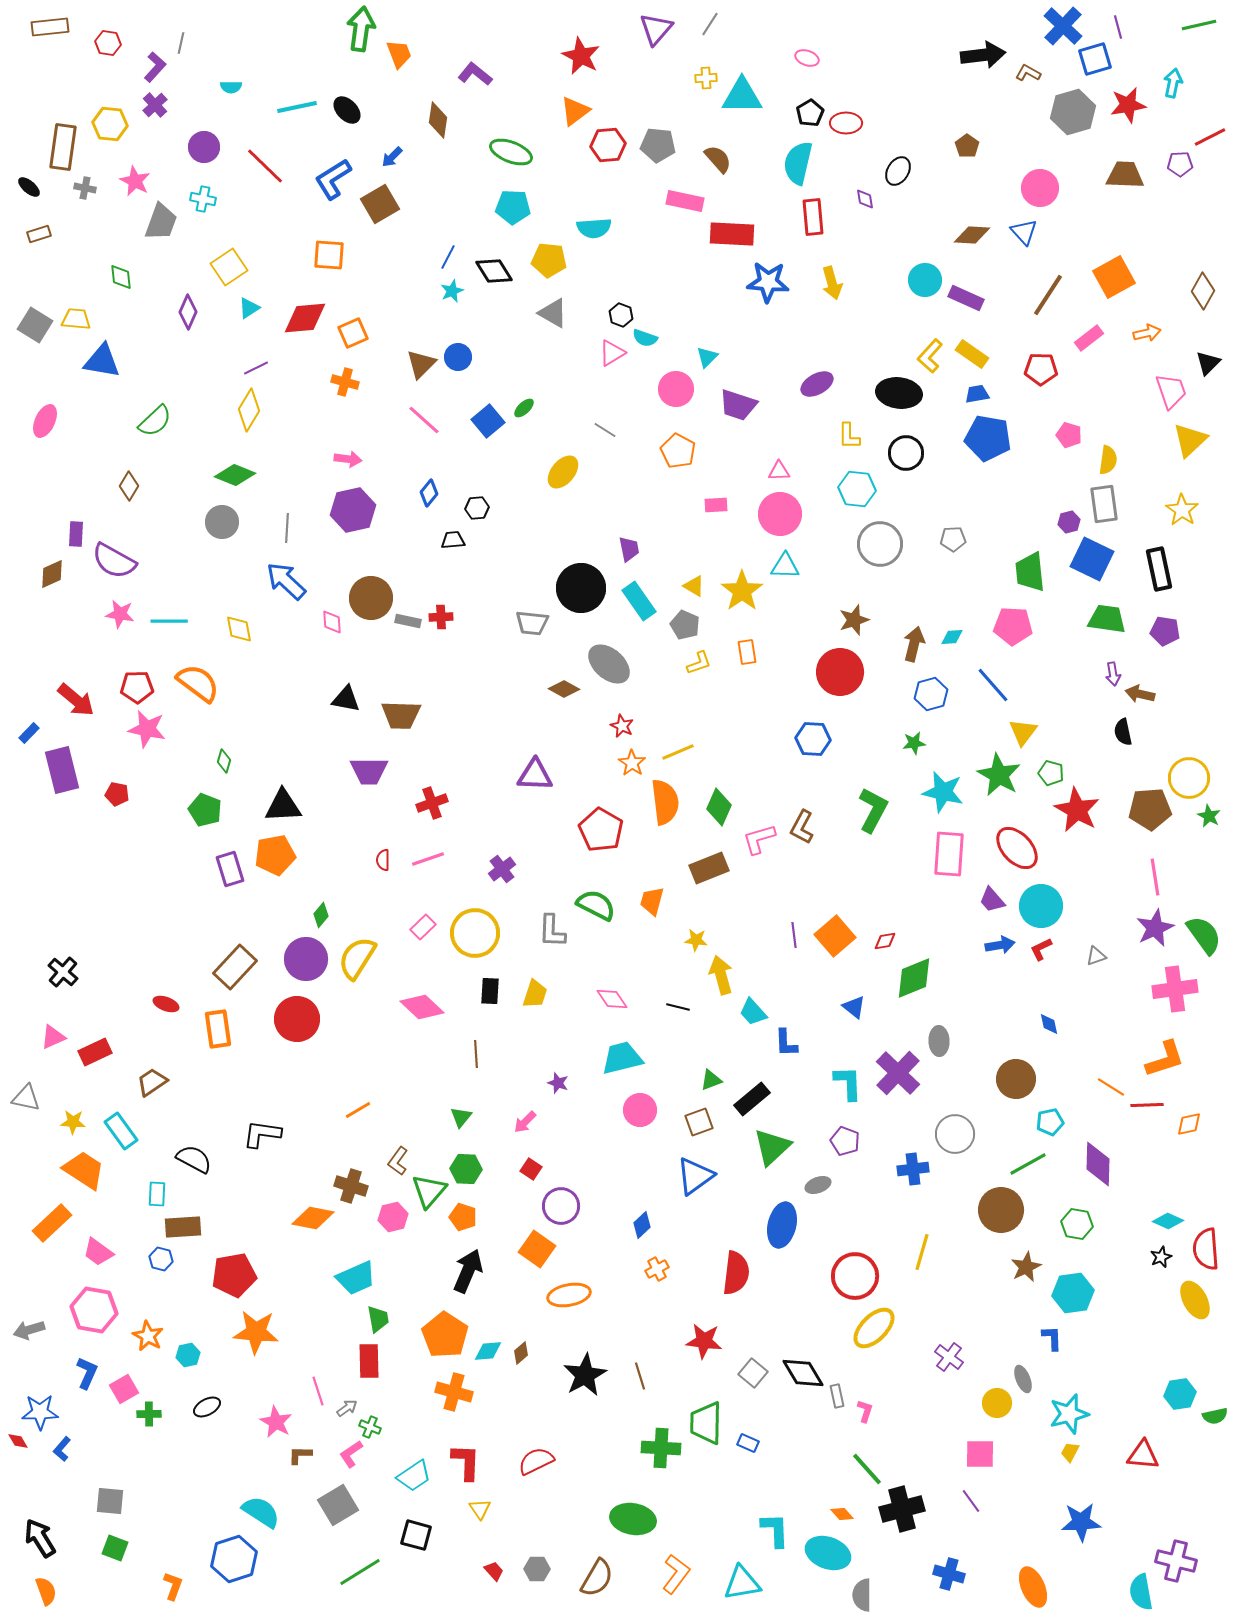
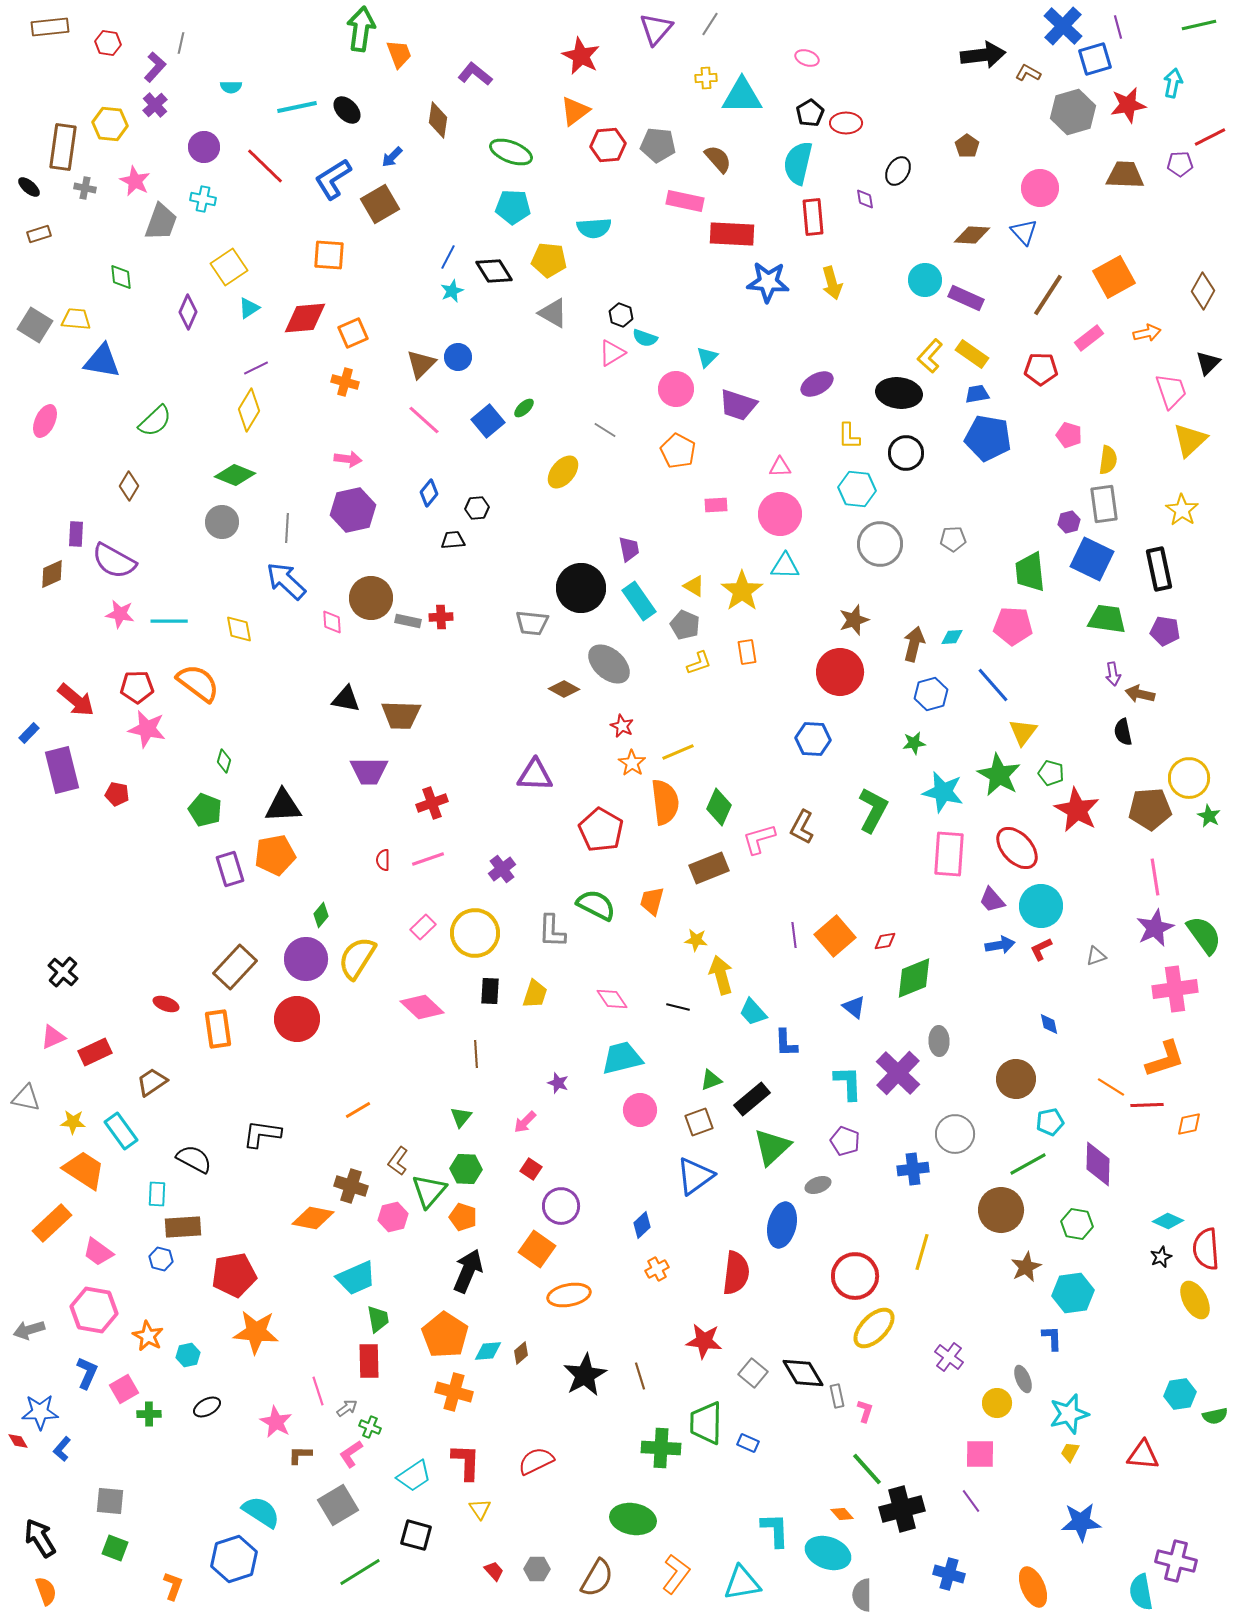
pink triangle at (779, 471): moved 1 px right, 4 px up
